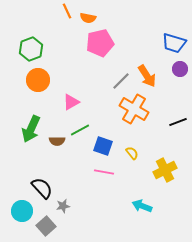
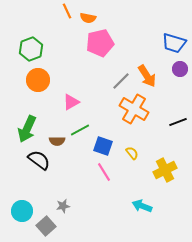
green arrow: moved 4 px left
pink line: rotated 48 degrees clockwise
black semicircle: moved 3 px left, 28 px up; rotated 10 degrees counterclockwise
